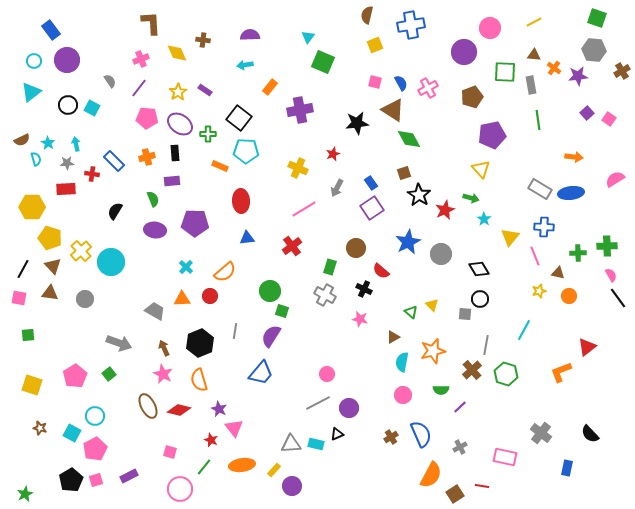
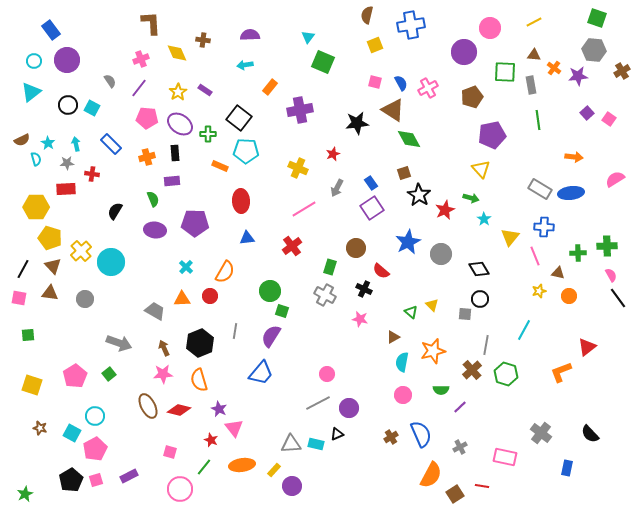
blue rectangle at (114, 161): moved 3 px left, 17 px up
yellow hexagon at (32, 207): moved 4 px right
orange semicircle at (225, 272): rotated 20 degrees counterclockwise
pink star at (163, 374): rotated 30 degrees counterclockwise
